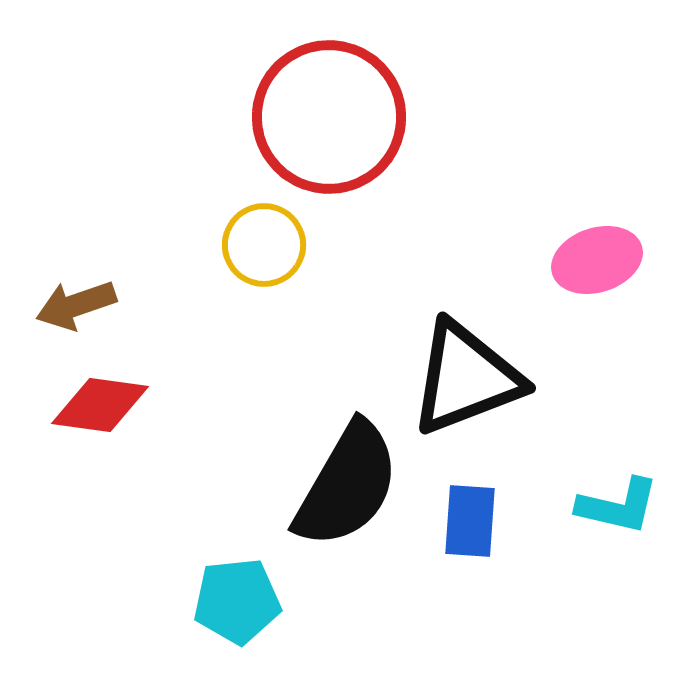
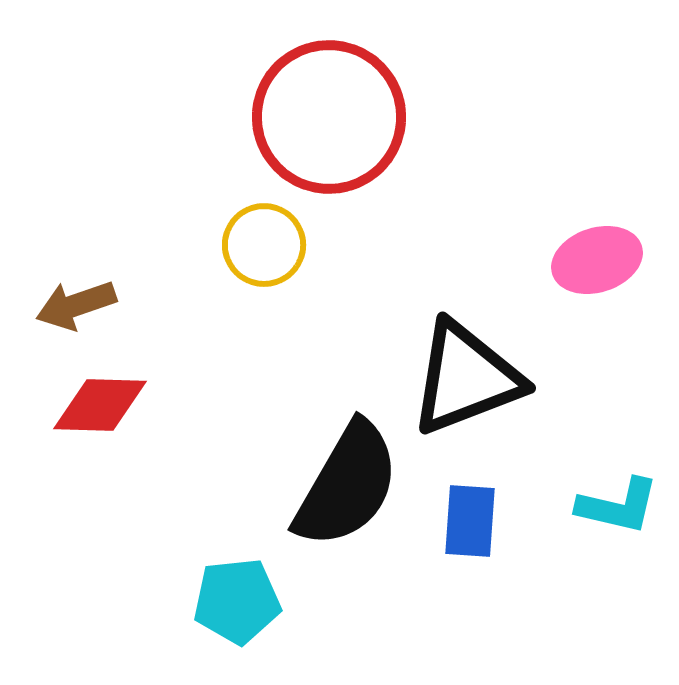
red diamond: rotated 6 degrees counterclockwise
